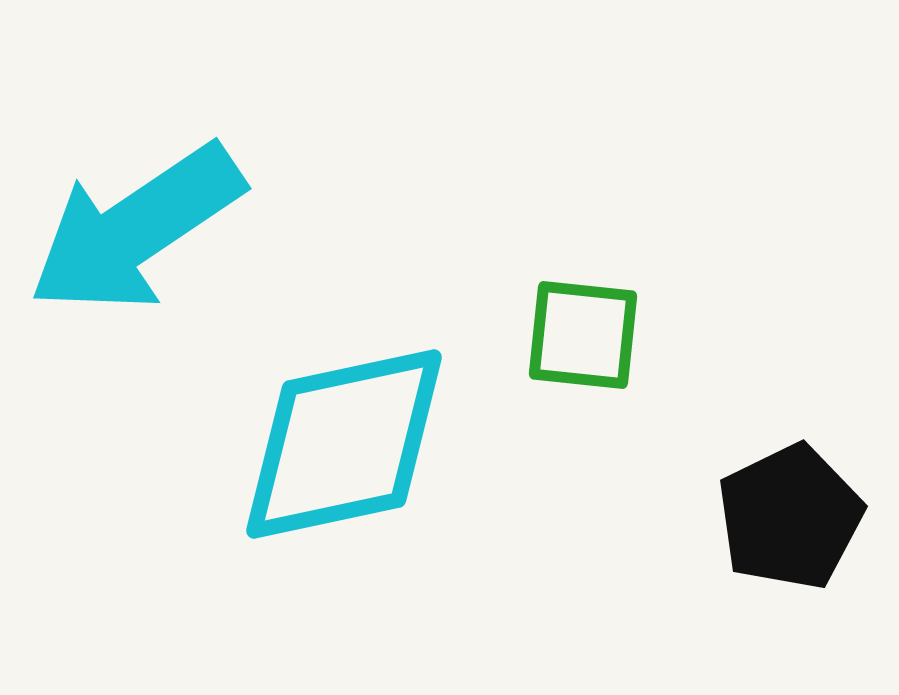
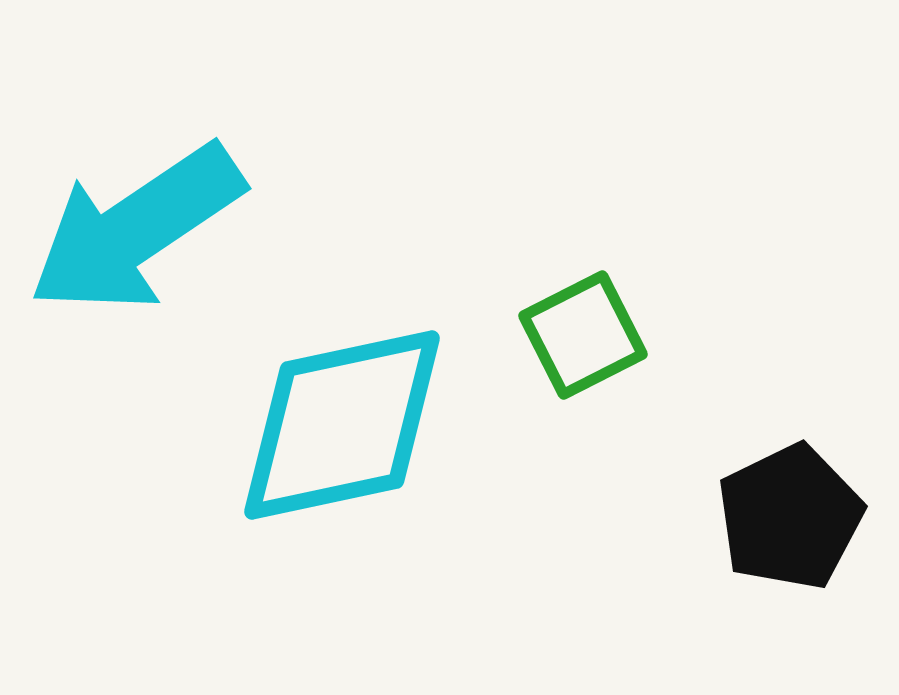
green square: rotated 33 degrees counterclockwise
cyan diamond: moved 2 px left, 19 px up
